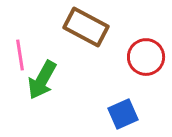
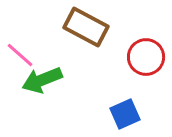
pink line: rotated 40 degrees counterclockwise
green arrow: rotated 39 degrees clockwise
blue square: moved 2 px right
